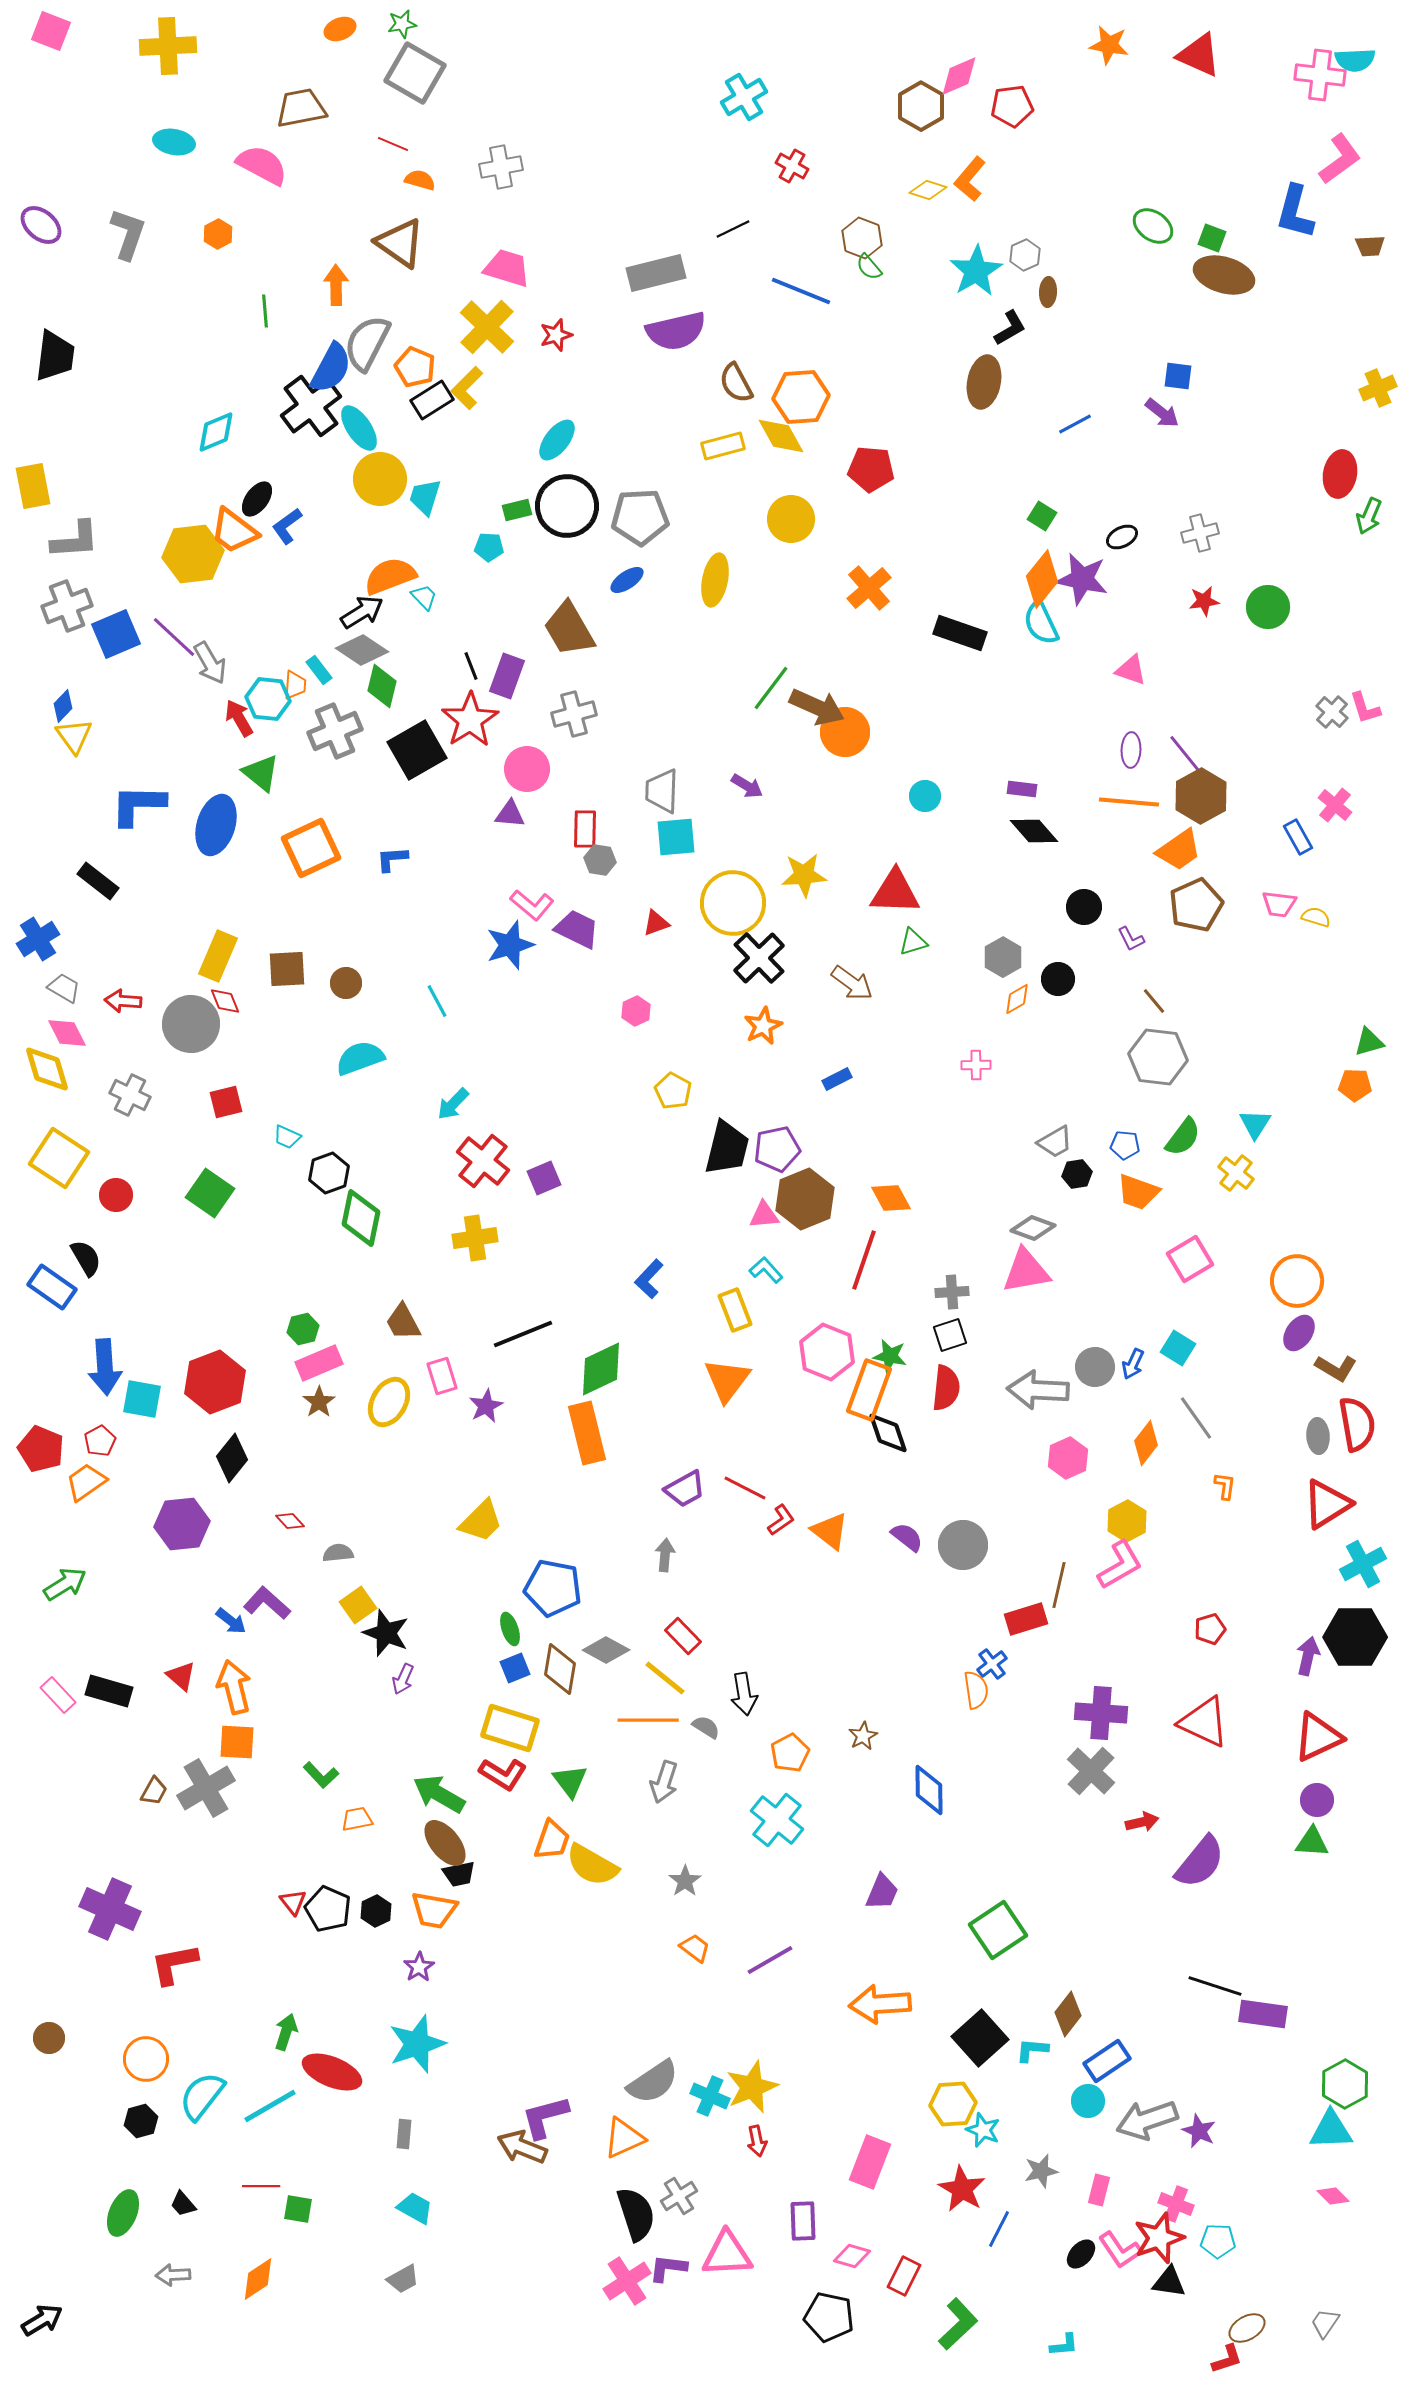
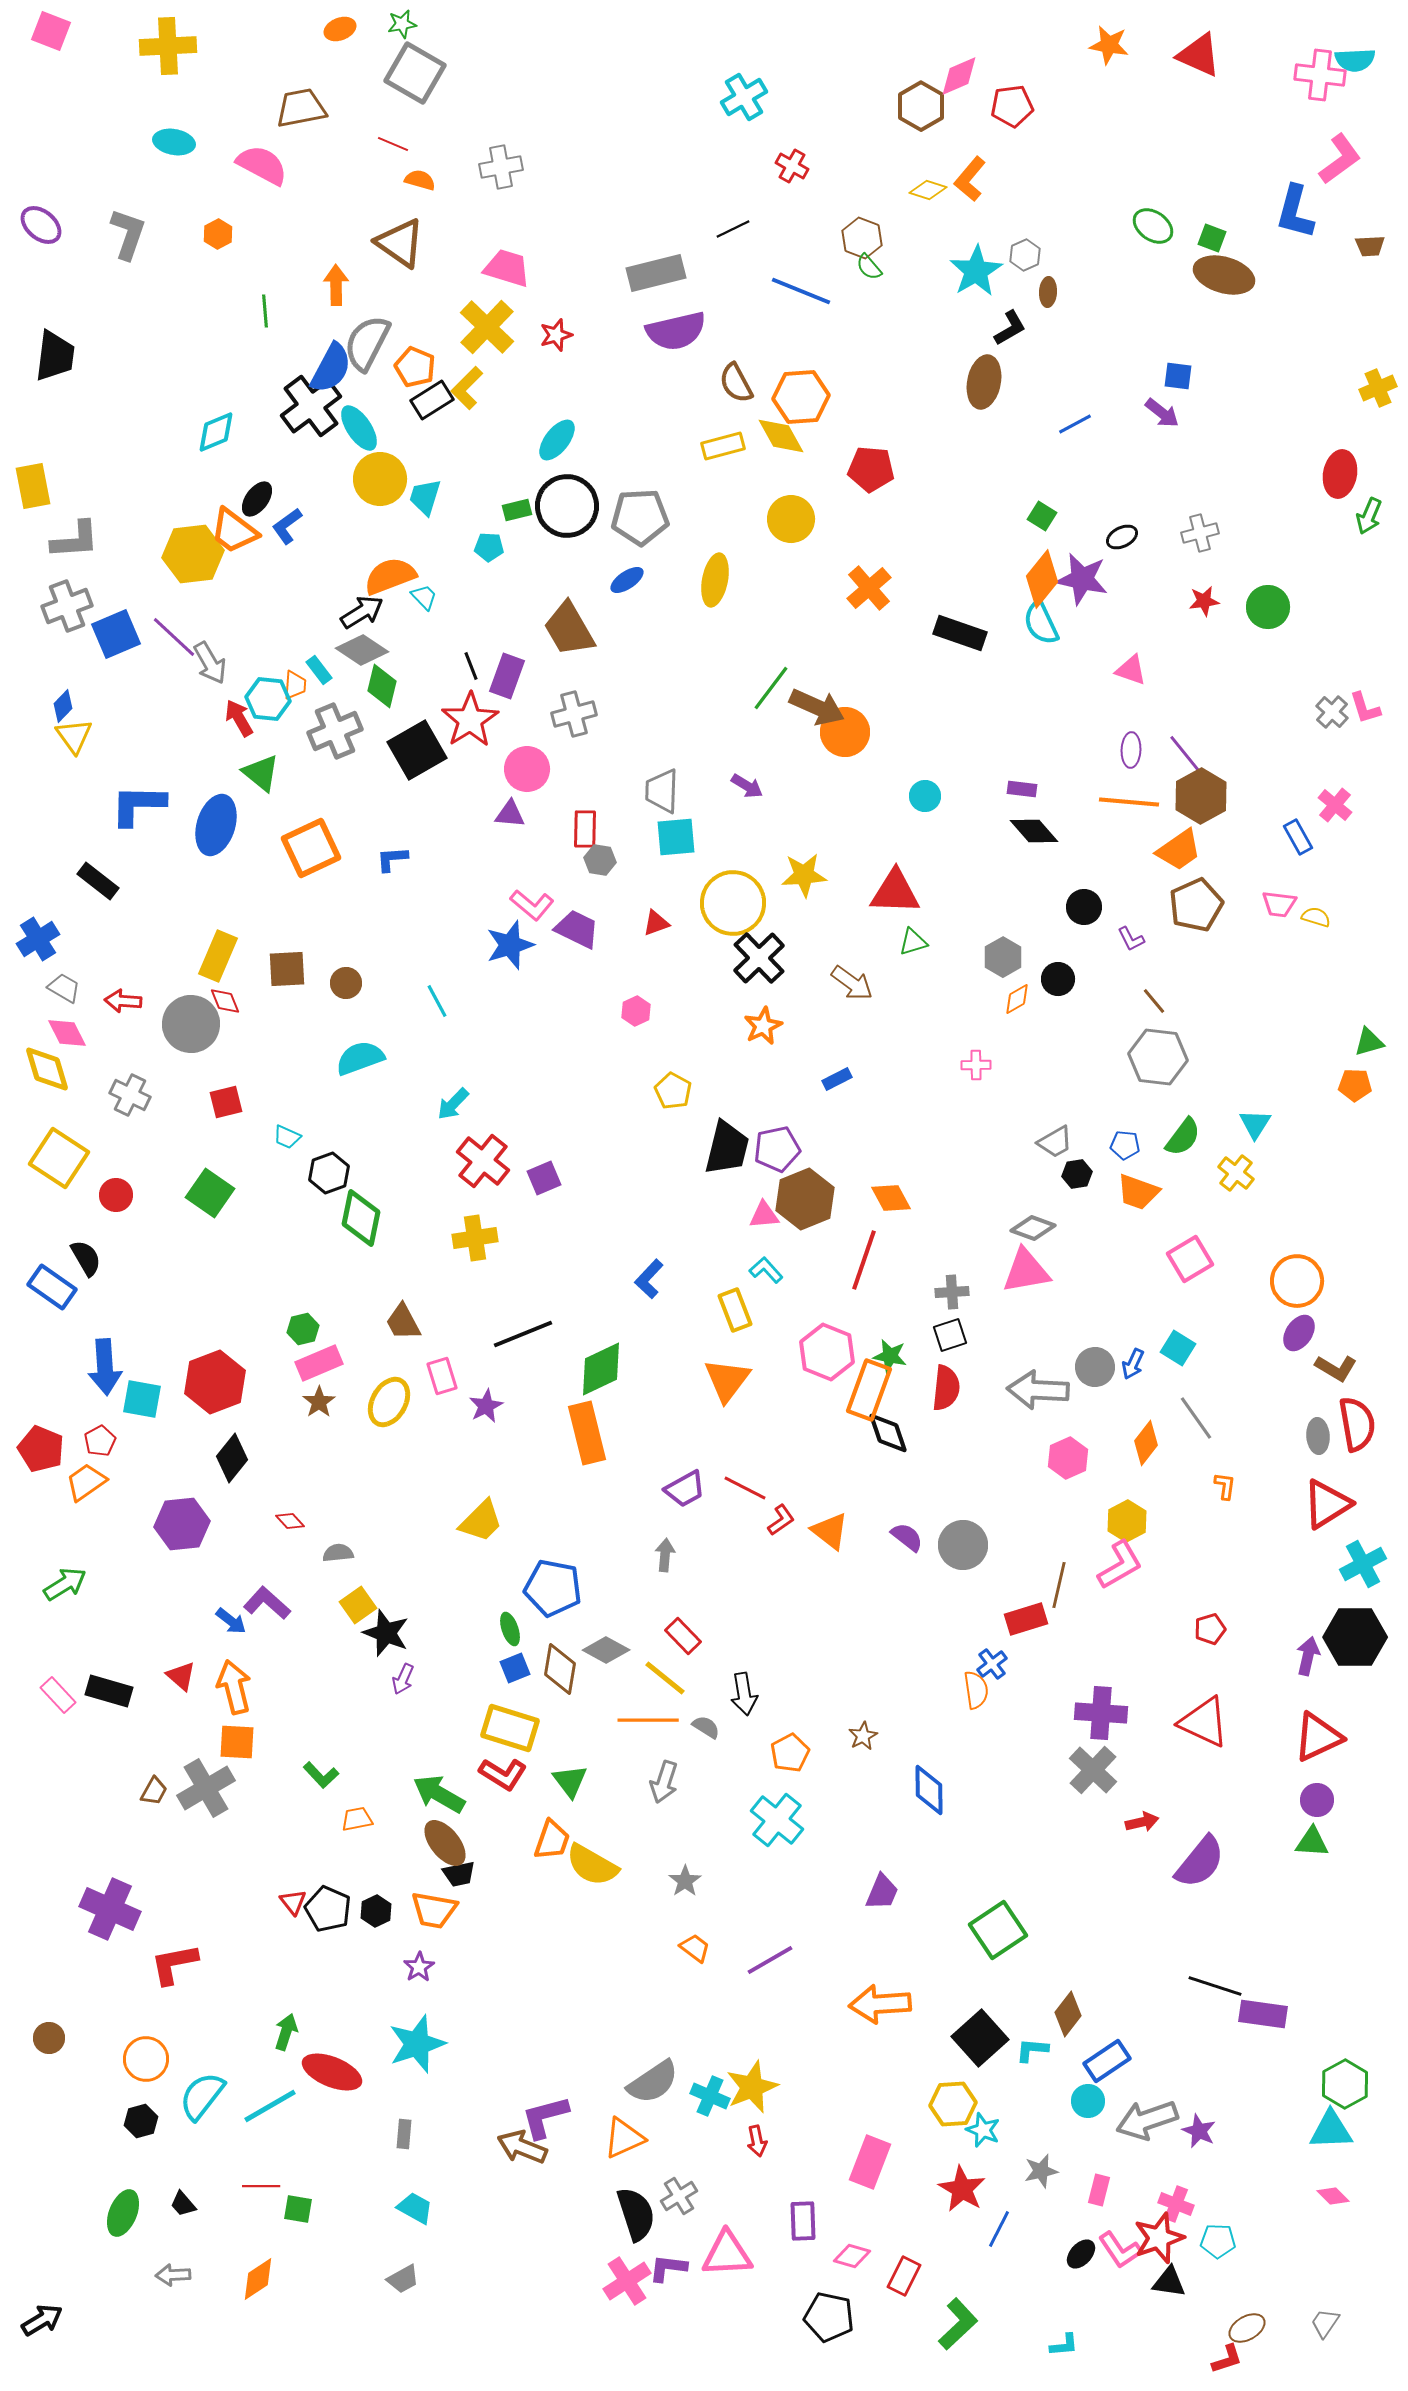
gray cross at (1091, 1771): moved 2 px right, 1 px up
